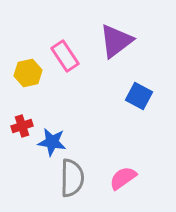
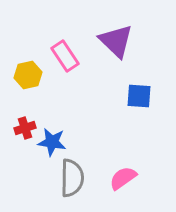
purple triangle: rotated 39 degrees counterclockwise
yellow hexagon: moved 2 px down
blue square: rotated 24 degrees counterclockwise
red cross: moved 3 px right, 2 px down
